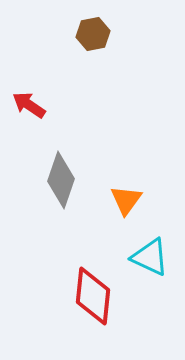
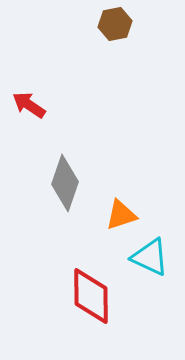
brown hexagon: moved 22 px right, 10 px up
gray diamond: moved 4 px right, 3 px down
orange triangle: moved 5 px left, 15 px down; rotated 36 degrees clockwise
red diamond: moved 2 px left; rotated 6 degrees counterclockwise
